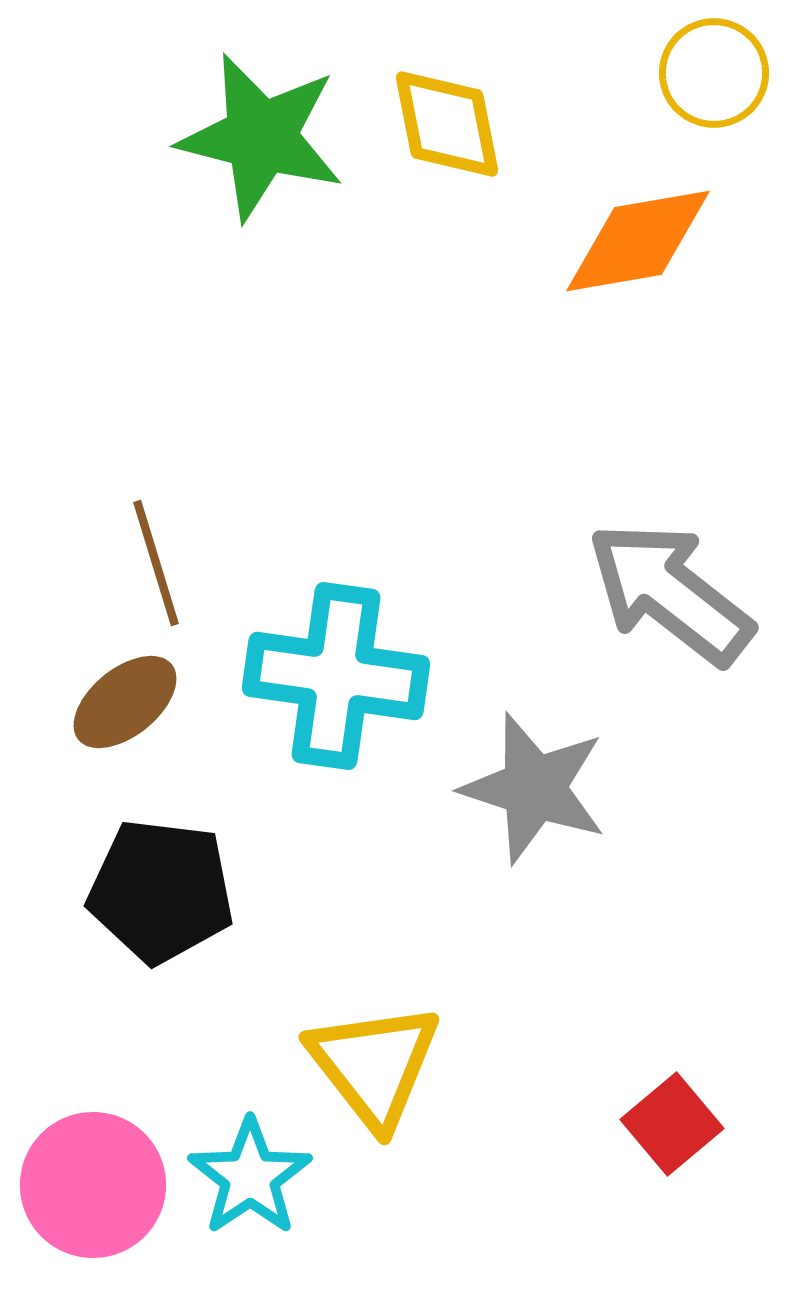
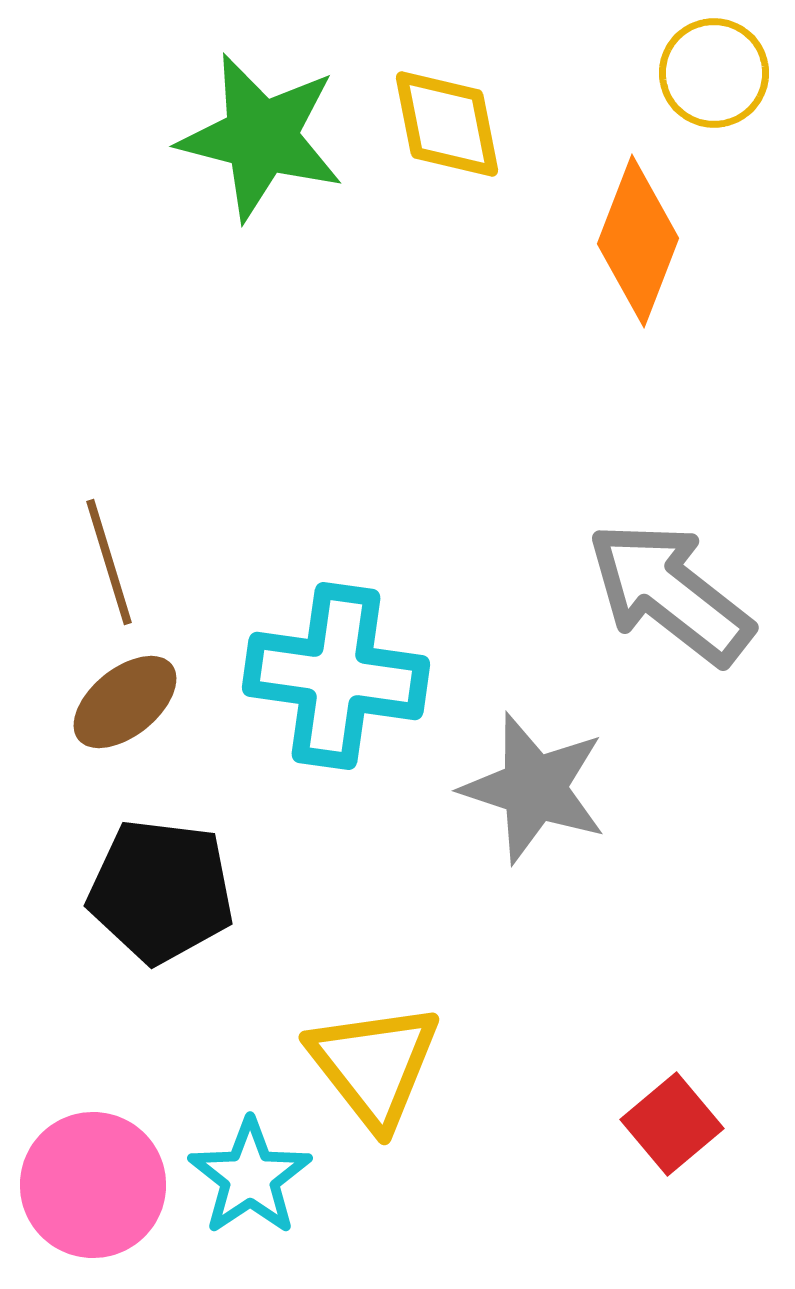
orange diamond: rotated 59 degrees counterclockwise
brown line: moved 47 px left, 1 px up
